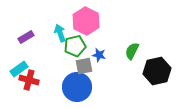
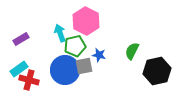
purple rectangle: moved 5 px left, 2 px down
blue circle: moved 12 px left, 17 px up
